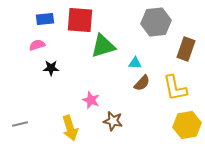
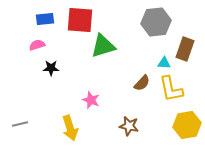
brown rectangle: moved 1 px left
cyan triangle: moved 29 px right
yellow L-shape: moved 4 px left, 1 px down
brown star: moved 16 px right, 5 px down
